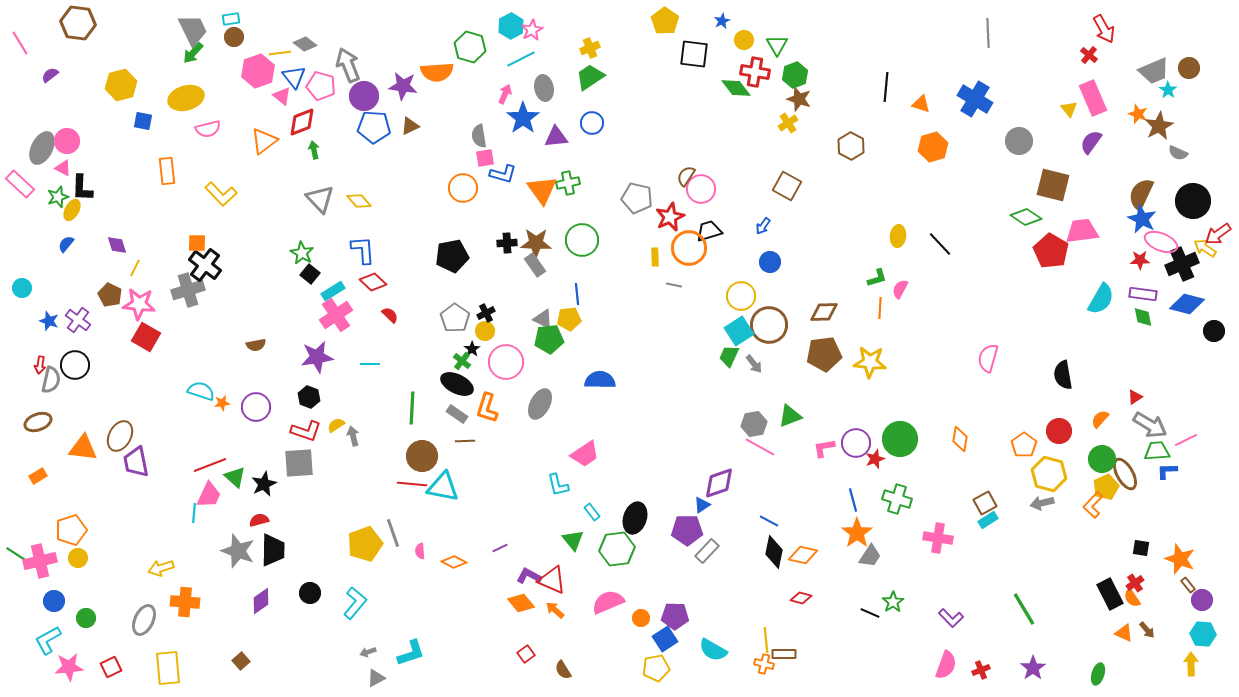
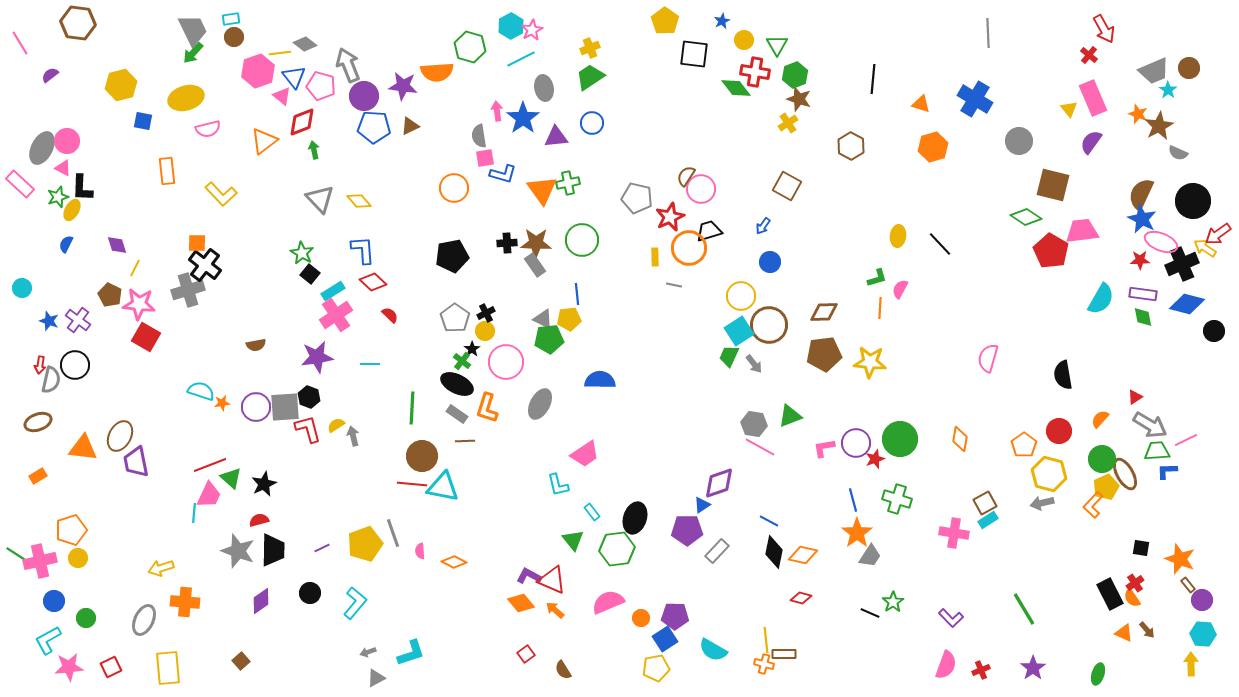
black line at (886, 87): moved 13 px left, 8 px up
pink arrow at (505, 94): moved 8 px left, 17 px down; rotated 30 degrees counterclockwise
orange circle at (463, 188): moved 9 px left
blue semicircle at (66, 244): rotated 12 degrees counterclockwise
gray hexagon at (754, 424): rotated 20 degrees clockwise
red L-shape at (306, 431): moved 2 px right, 2 px up; rotated 124 degrees counterclockwise
gray square at (299, 463): moved 14 px left, 56 px up
green triangle at (235, 477): moved 4 px left, 1 px down
pink cross at (938, 538): moved 16 px right, 5 px up
purple line at (500, 548): moved 178 px left
gray rectangle at (707, 551): moved 10 px right
